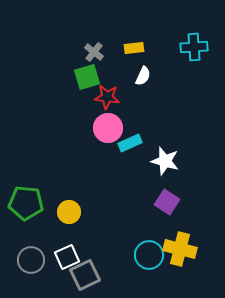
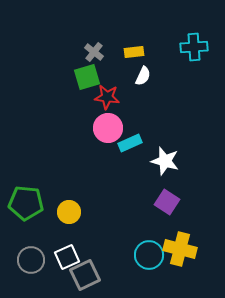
yellow rectangle: moved 4 px down
